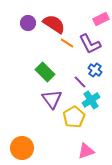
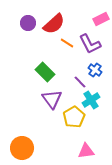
red semicircle: rotated 105 degrees clockwise
pink triangle: rotated 12 degrees clockwise
